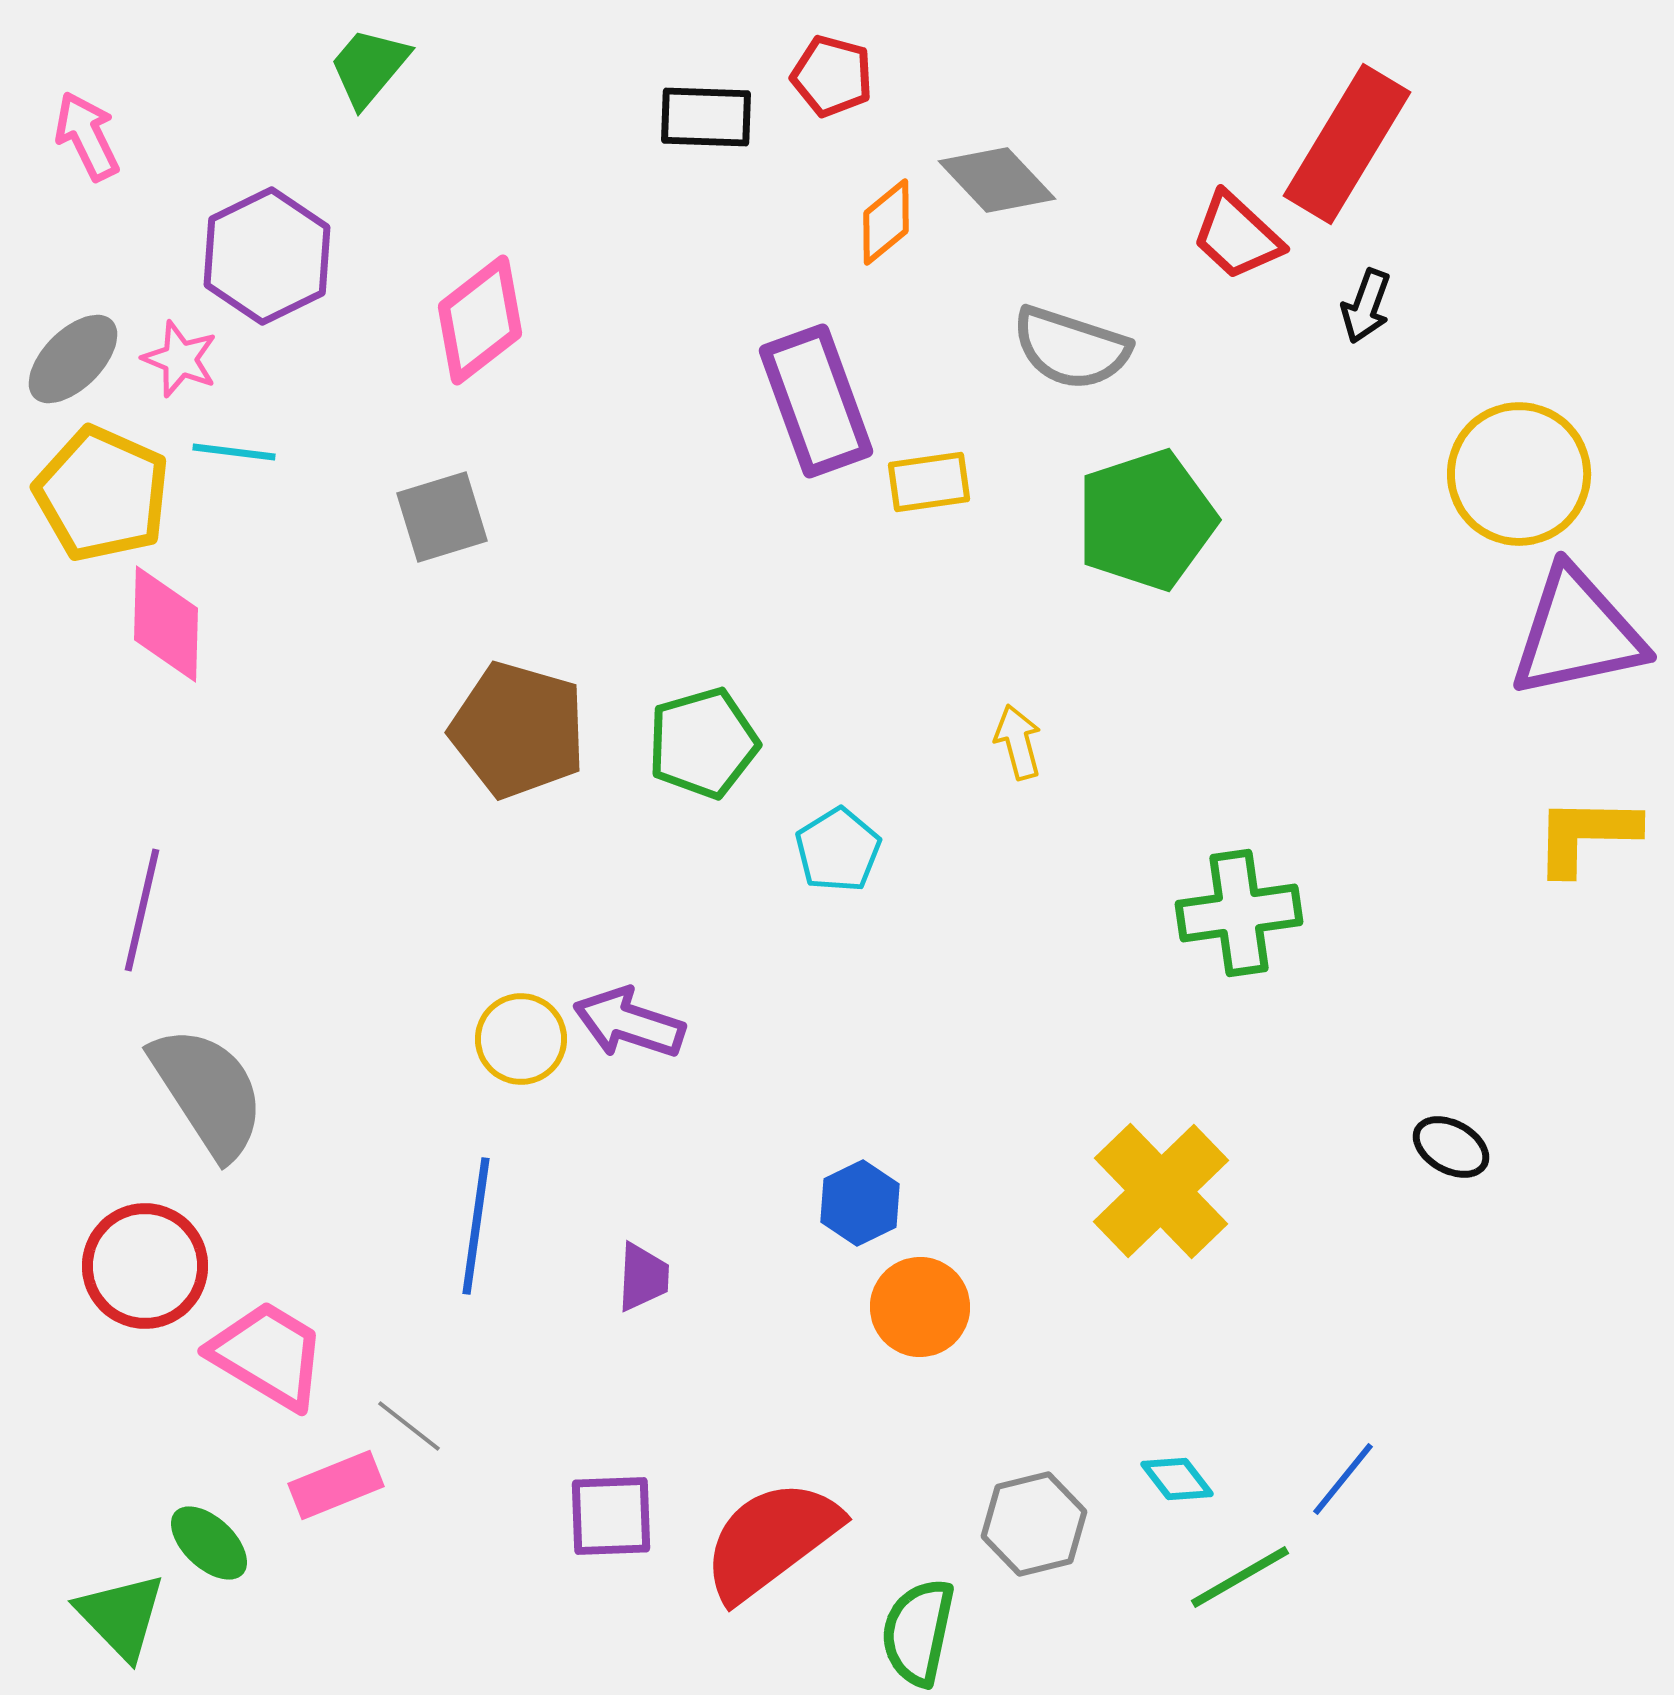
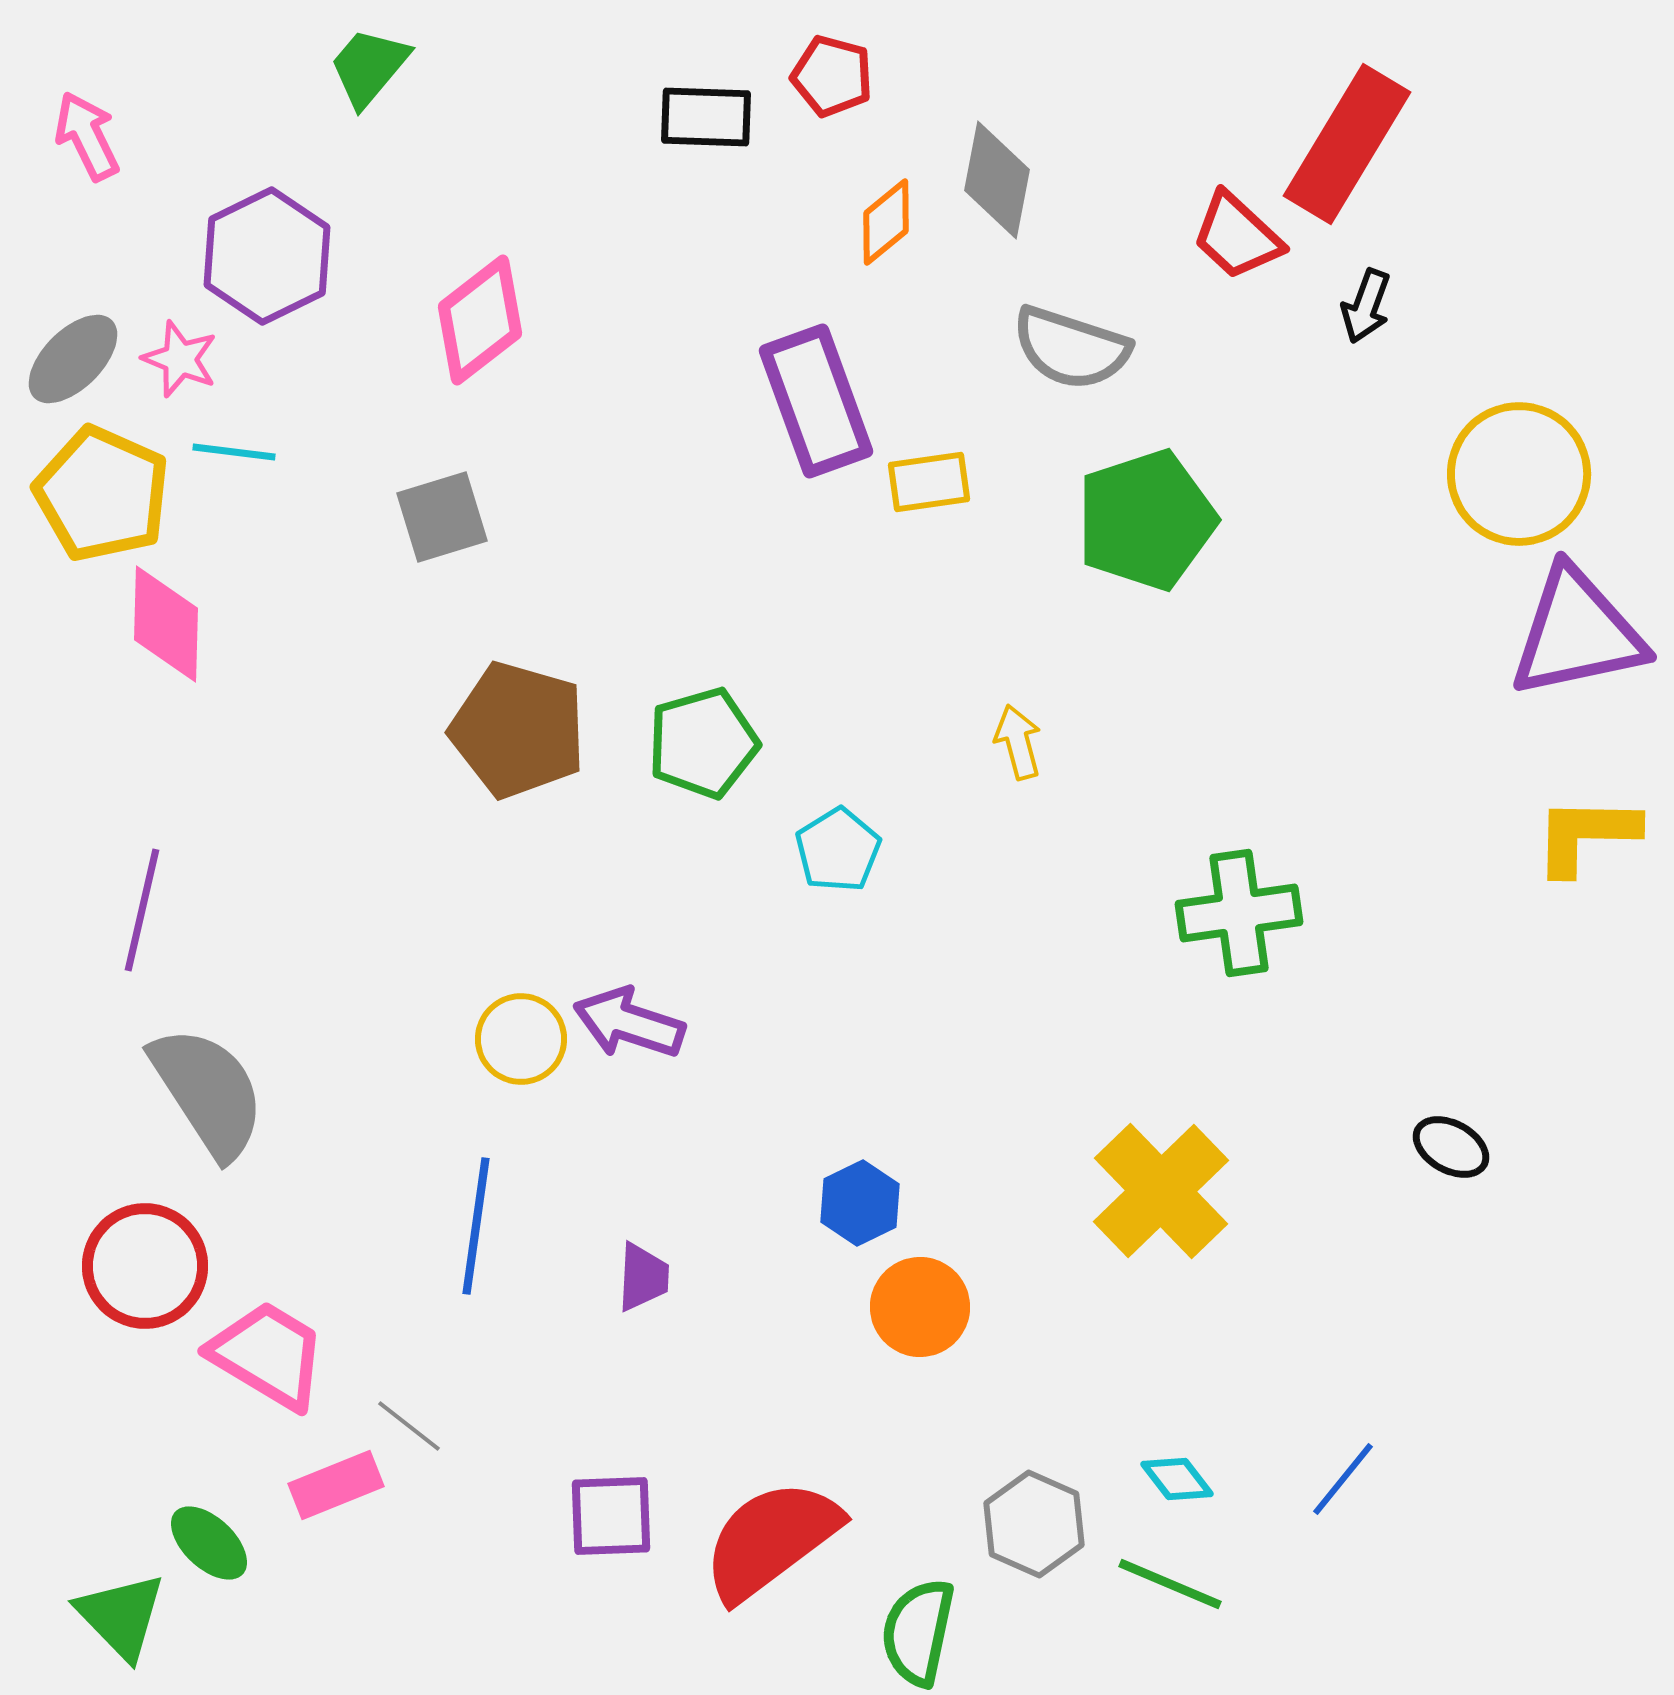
gray diamond at (997, 180): rotated 54 degrees clockwise
gray hexagon at (1034, 1524): rotated 22 degrees counterclockwise
green line at (1240, 1577): moved 70 px left, 7 px down; rotated 53 degrees clockwise
